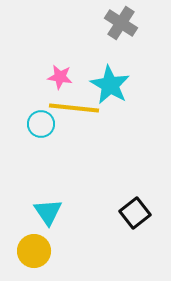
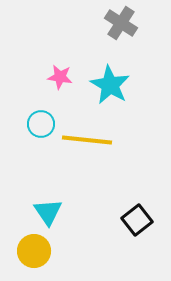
yellow line: moved 13 px right, 32 px down
black square: moved 2 px right, 7 px down
